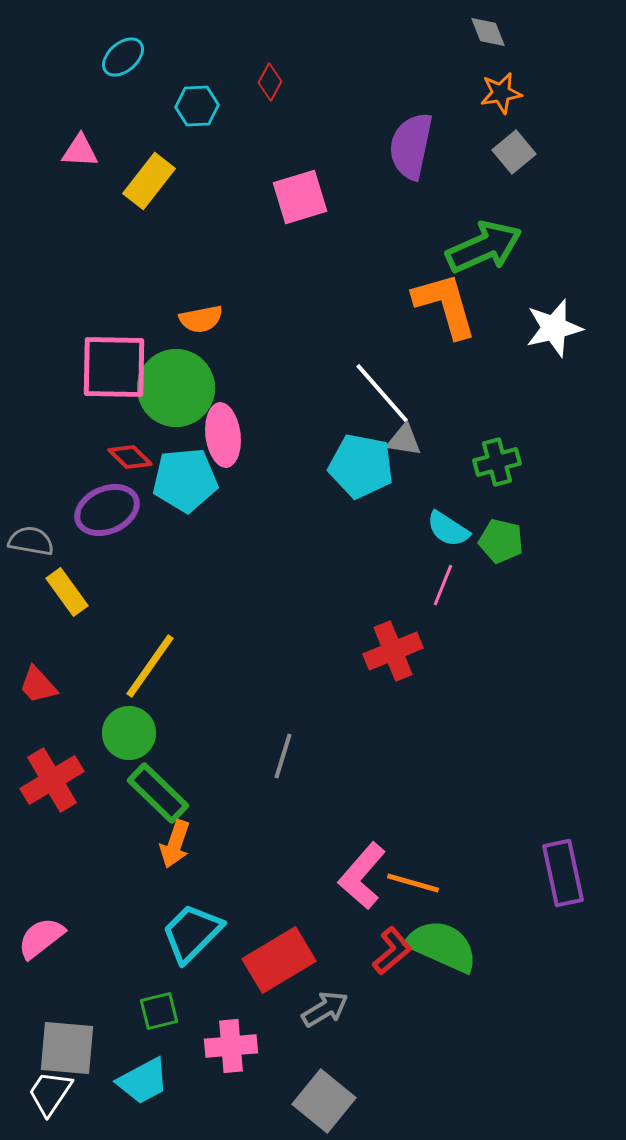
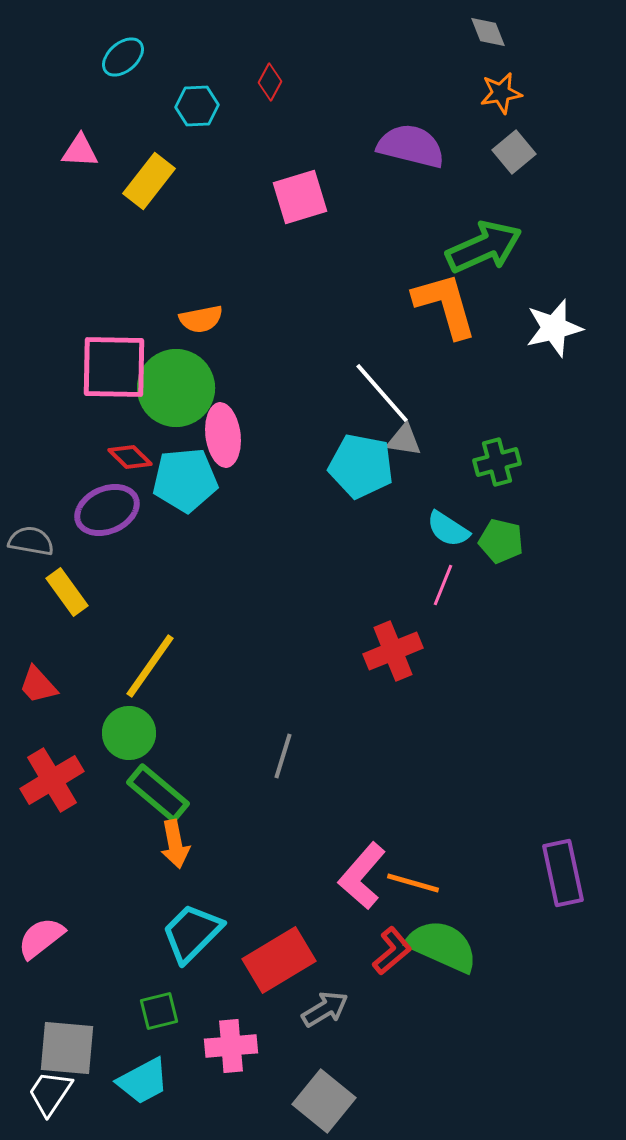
purple semicircle at (411, 146): rotated 92 degrees clockwise
green rectangle at (158, 793): rotated 4 degrees counterclockwise
orange arrow at (175, 844): rotated 30 degrees counterclockwise
